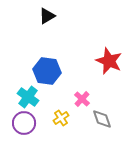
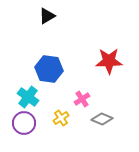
red star: rotated 24 degrees counterclockwise
blue hexagon: moved 2 px right, 2 px up
pink cross: rotated 14 degrees clockwise
gray diamond: rotated 50 degrees counterclockwise
